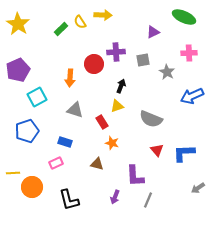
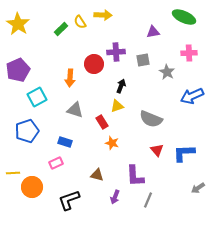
purple triangle: rotated 16 degrees clockwise
brown triangle: moved 11 px down
black L-shape: rotated 85 degrees clockwise
